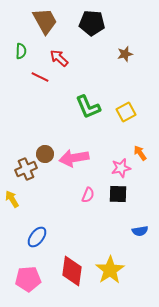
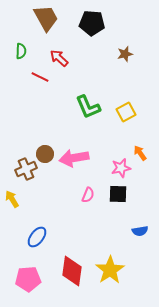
brown trapezoid: moved 1 px right, 3 px up
